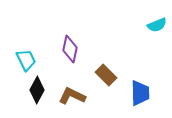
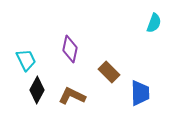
cyan semicircle: moved 3 px left, 2 px up; rotated 48 degrees counterclockwise
brown rectangle: moved 3 px right, 3 px up
